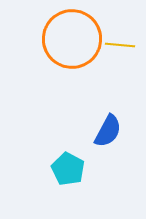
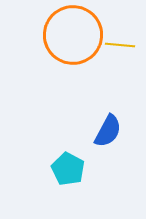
orange circle: moved 1 px right, 4 px up
